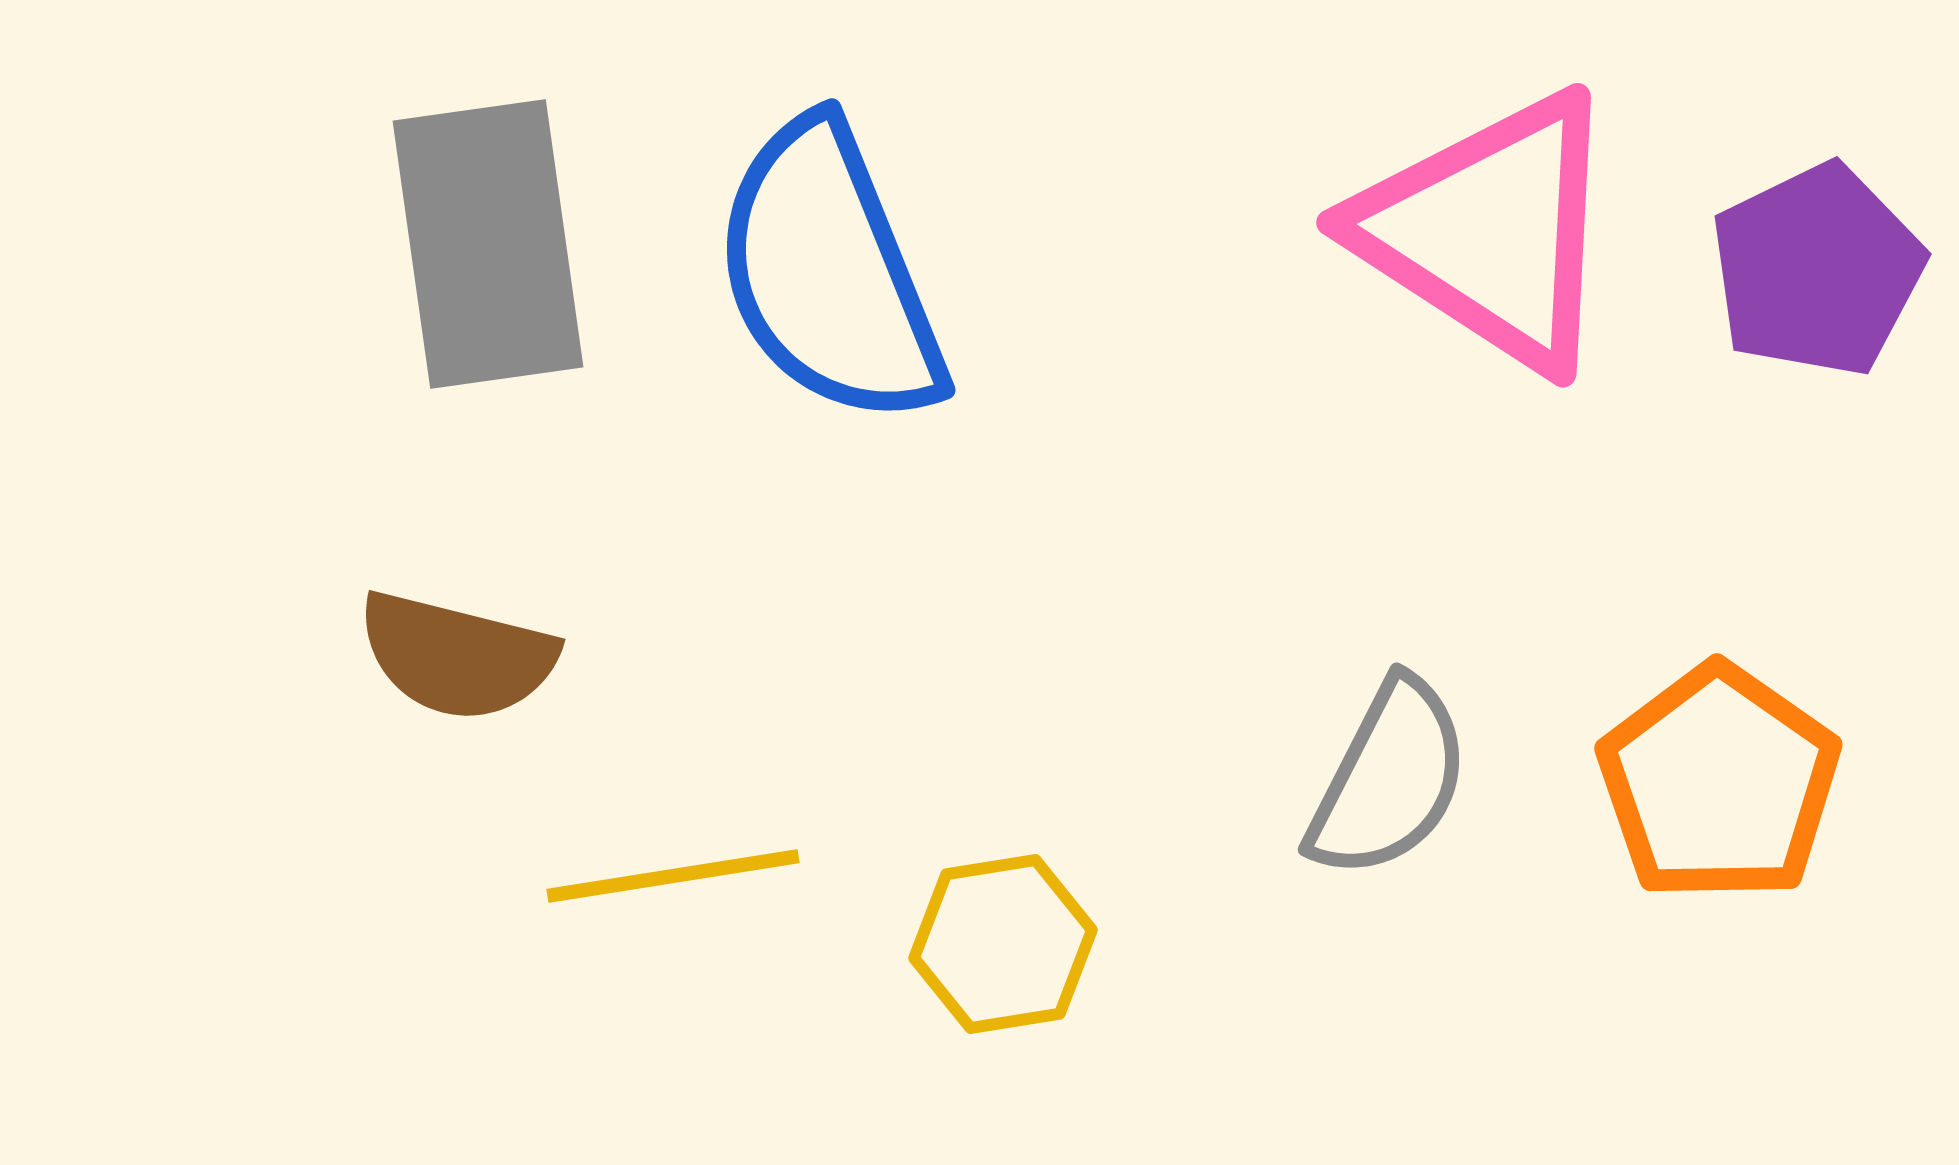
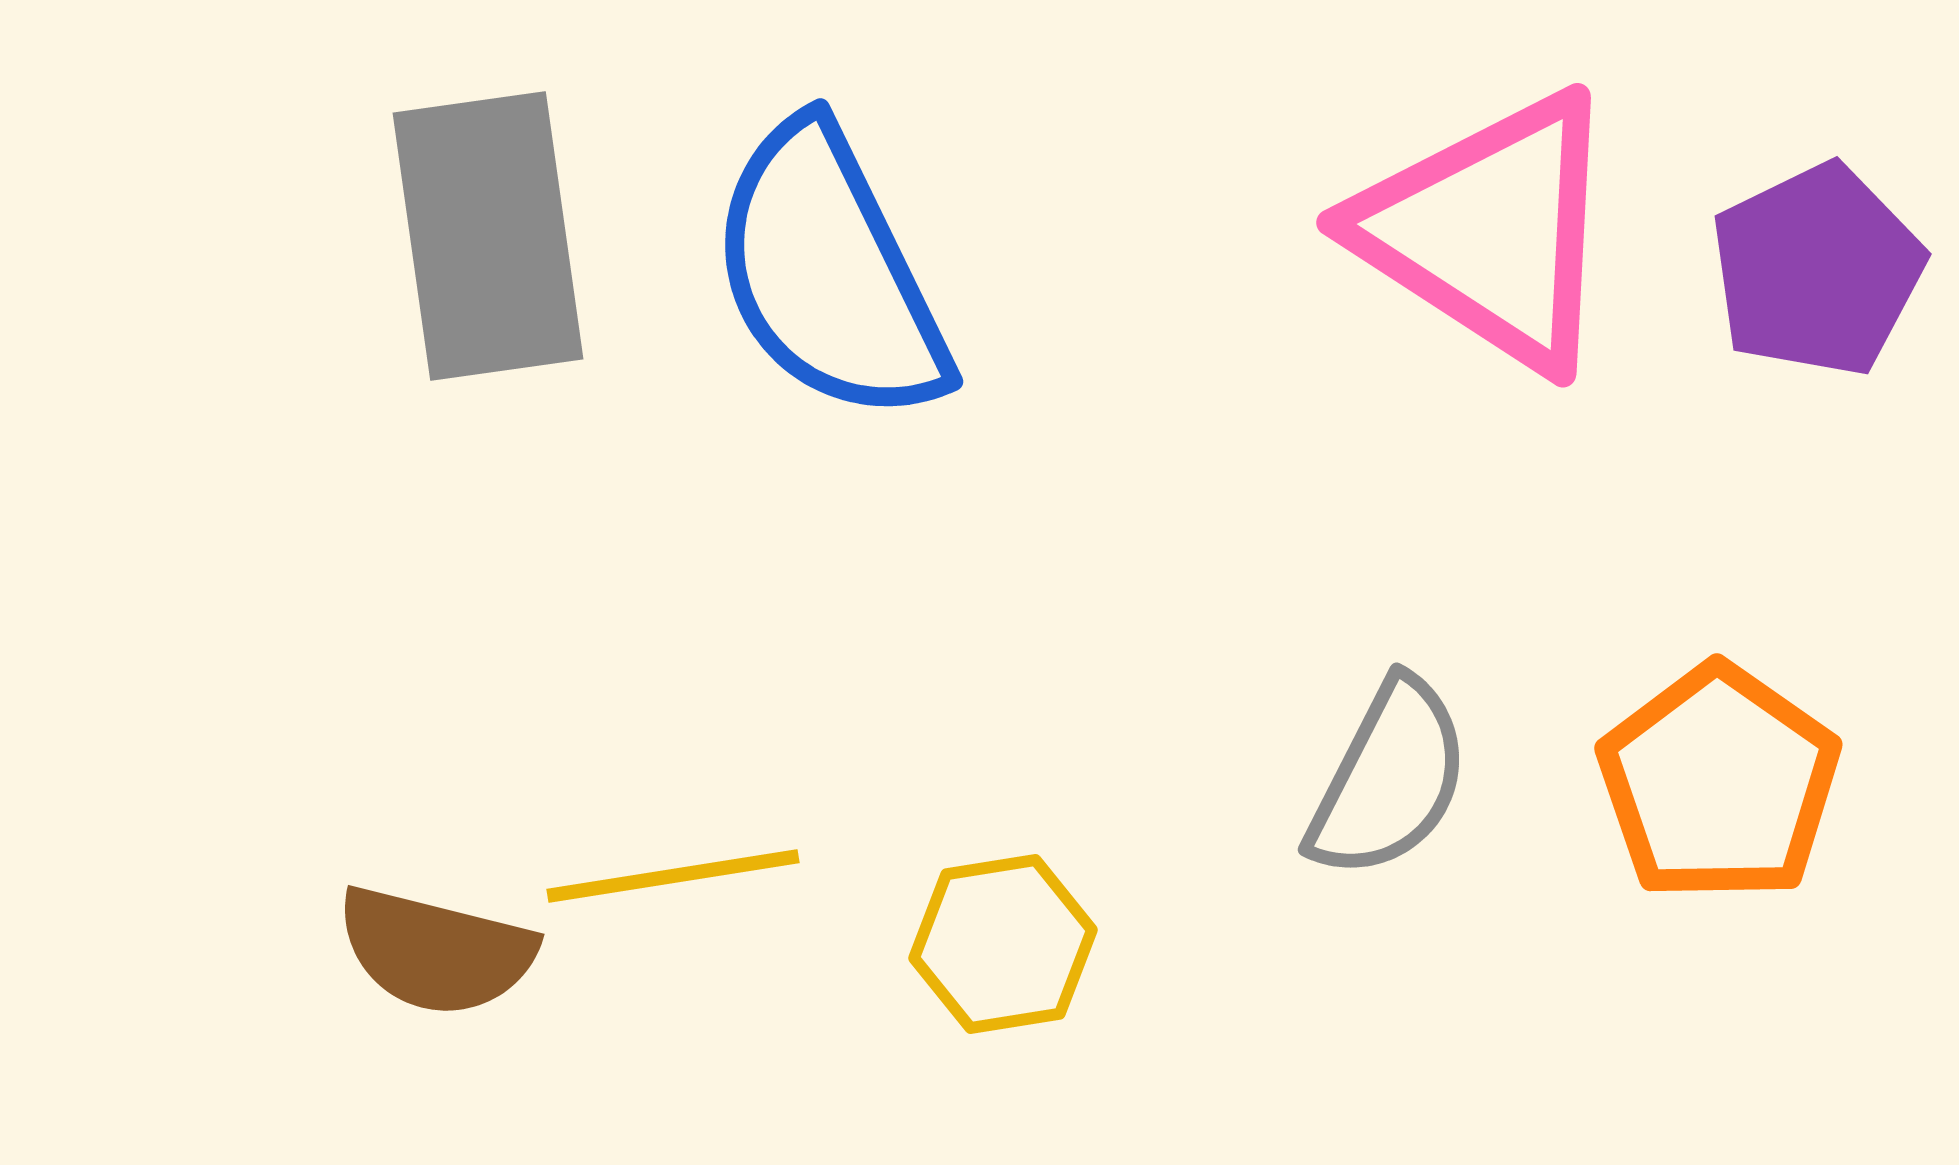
gray rectangle: moved 8 px up
blue semicircle: rotated 4 degrees counterclockwise
brown semicircle: moved 21 px left, 295 px down
